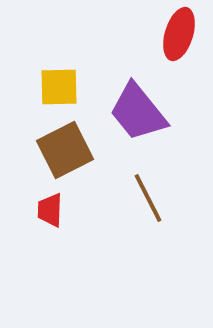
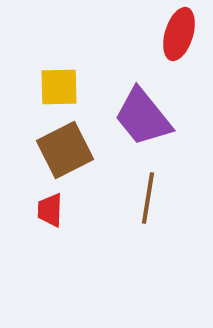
purple trapezoid: moved 5 px right, 5 px down
brown line: rotated 36 degrees clockwise
